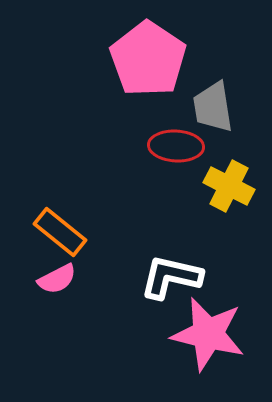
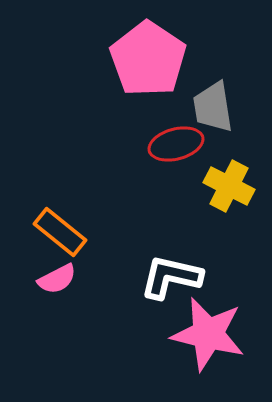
red ellipse: moved 2 px up; rotated 18 degrees counterclockwise
